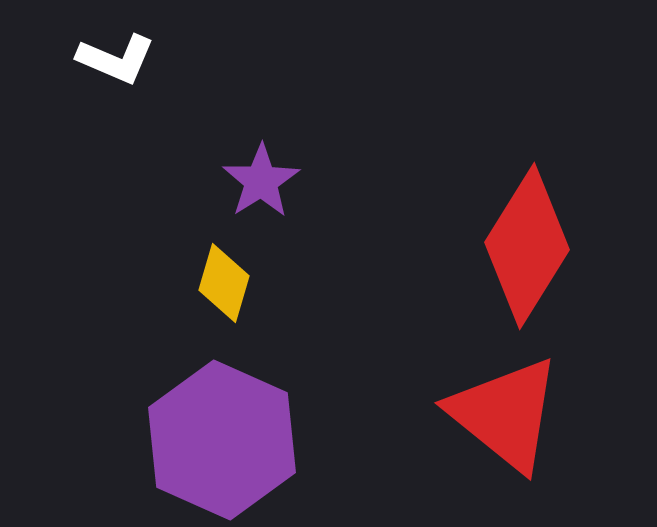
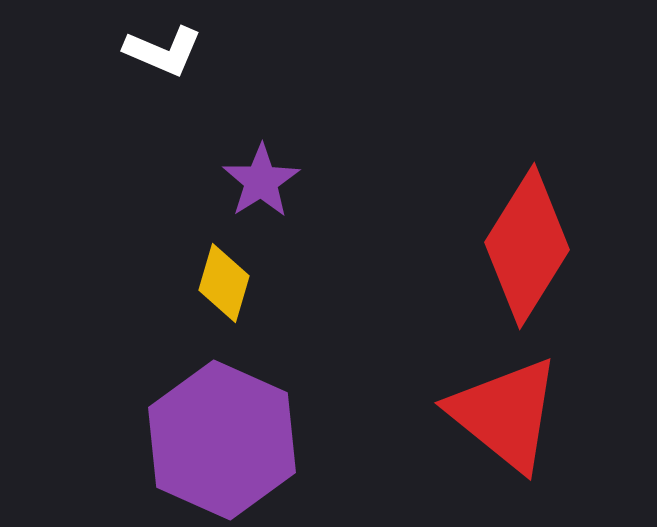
white L-shape: moved 47 px right, 8 px up
